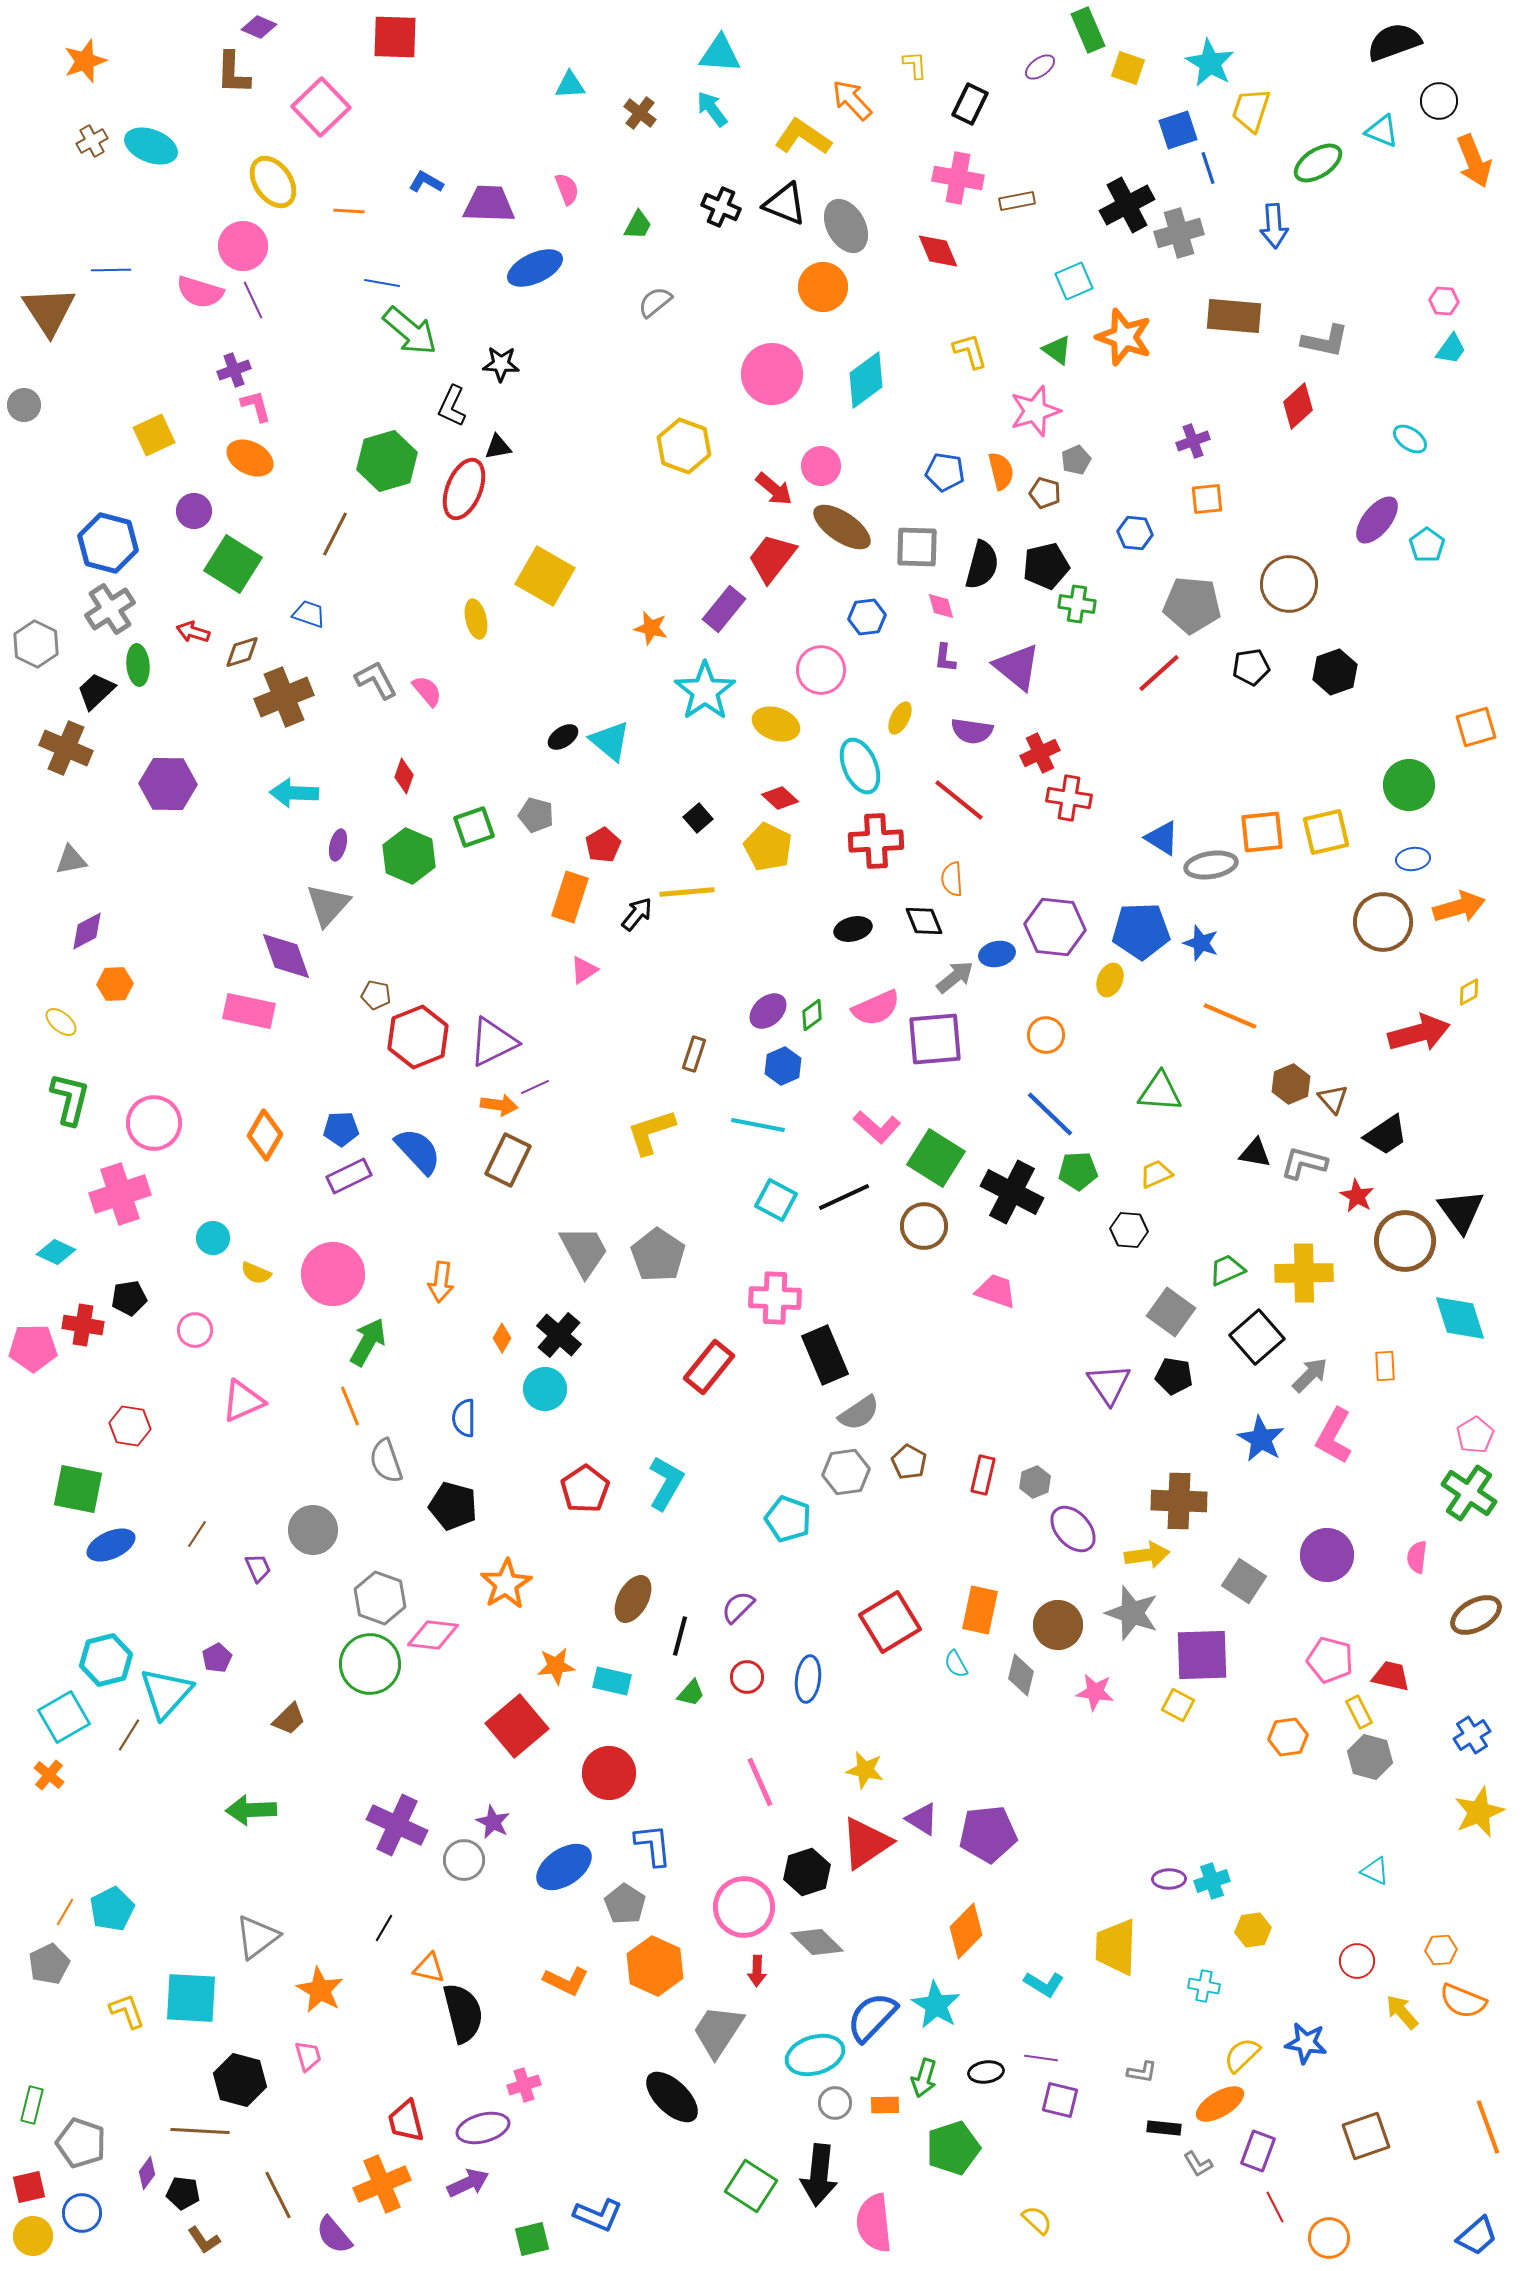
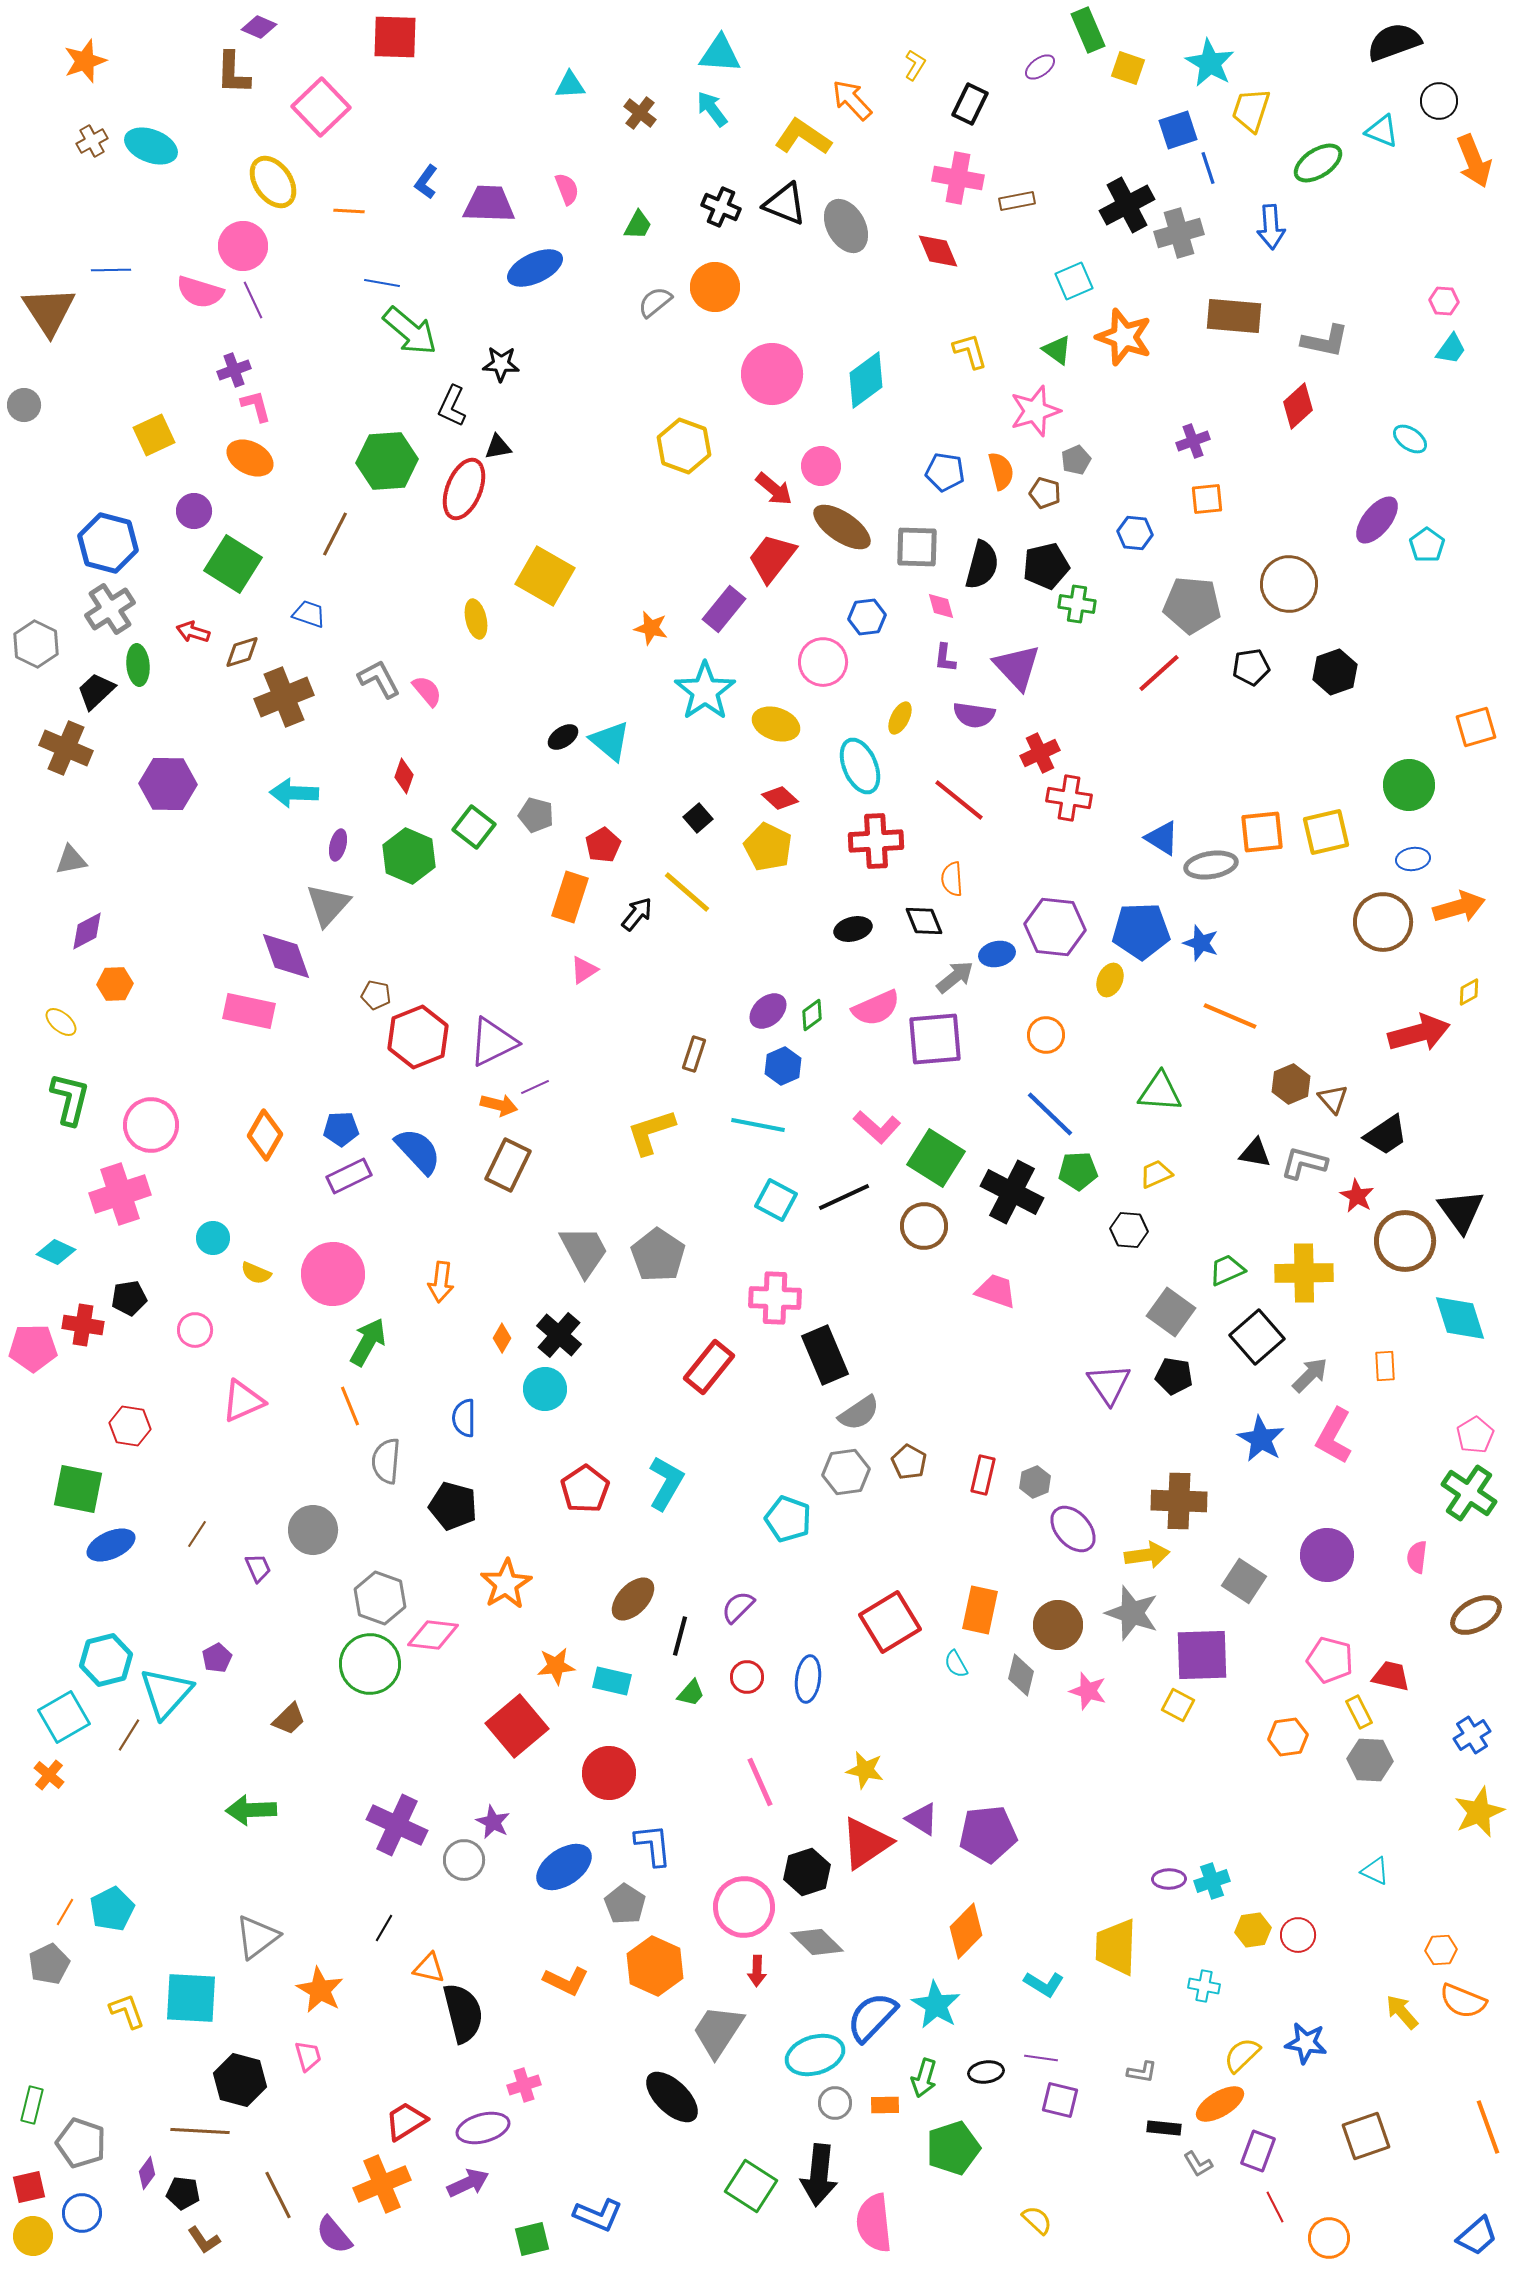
yellow L-shape at (915, 65): rotated 36 degrees clockwise
blue L-shape at (426, 182): rotated 84 degrees counterclockwise
blue arrow at (1274, 226): moved 3 px left, 1 px down
orange circle at (823, 287): moved 108 px left
green hexagon at (387, 461): rotated 12 degrees clockwise
purple triangle at (1017, 667): rotated 8 degrees clockwise
pink circle at (821, 670): moved 2 px right, 8 px up
gray L-shape at (376, 680): moved 3 px right, 1 px up
purple semicircle at (972, 731): moved 2 px right, 16 px up
green square at (474, 827): rotated 33 degrees counterclockwise
yellow line at (687, 892): rotated 46 degrees clockwise
orange arrow at (499, 1105): rotated 6 degrees clockwise
pink circle at (154, 1123): moved 3 px left, 2 px down
brown rectangle at (508, 1160): moved 5 px down
gray semicircle at (386, 1461): rotated 24 degrees clockwise
brown ellipse at (633, 1599): rotated 15 degrees clockwise
pink star at (1095, 1692): moved 7 px left, 1 px up; rotated 9 degrees clockwise
gray hexagon at (1370, 1757): moved 3 px down; rotated 12 degrees counterclockwise
red circle at (1357, 1961): moved 59 px left, 26 px up
red trapezoid at (406, 2121): rotated 72 degrees clockwise
